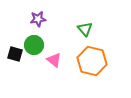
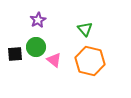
purple star: moved 1 px down; rotated 21 degrees counterclockwise
green circle: moved 2 px right, 2 px down
black square: rotated 21 degrees counterclockwise
orange hexagon: moved 2 px left
